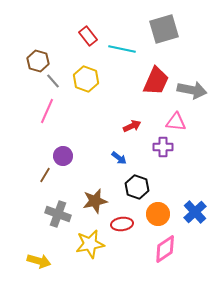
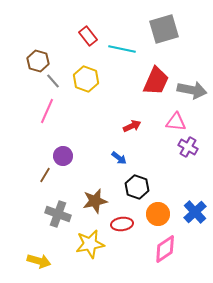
purple cross: moved 25 px right; rotated 30 degrees clockwise
